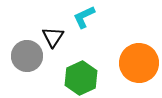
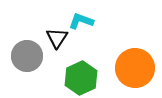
cyan L-shape: moved 3 px left, 4 px down; rotated 45 degrees clockwise
black triangle: moved 4 px right, 1 px down
orange circle: moved 4 px left, 5 px down
